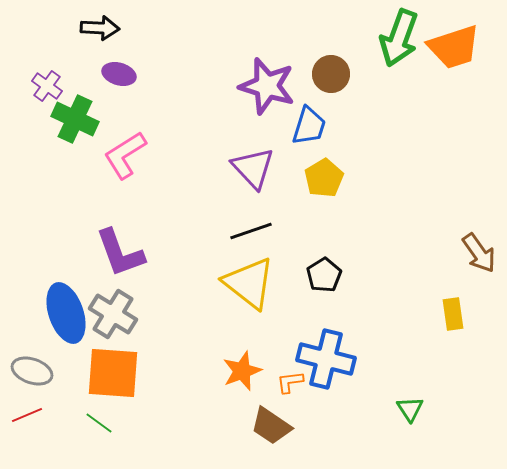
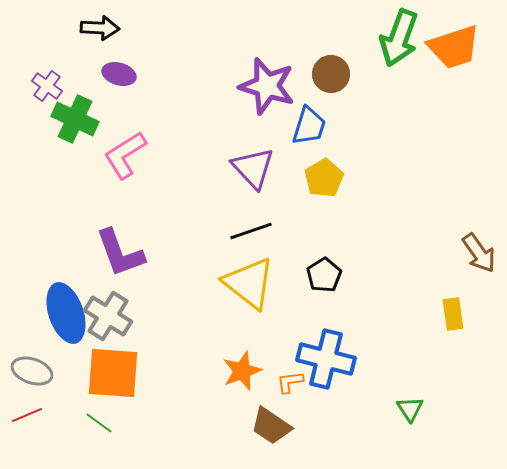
gray cross: moved 5 px left, 2 px down
